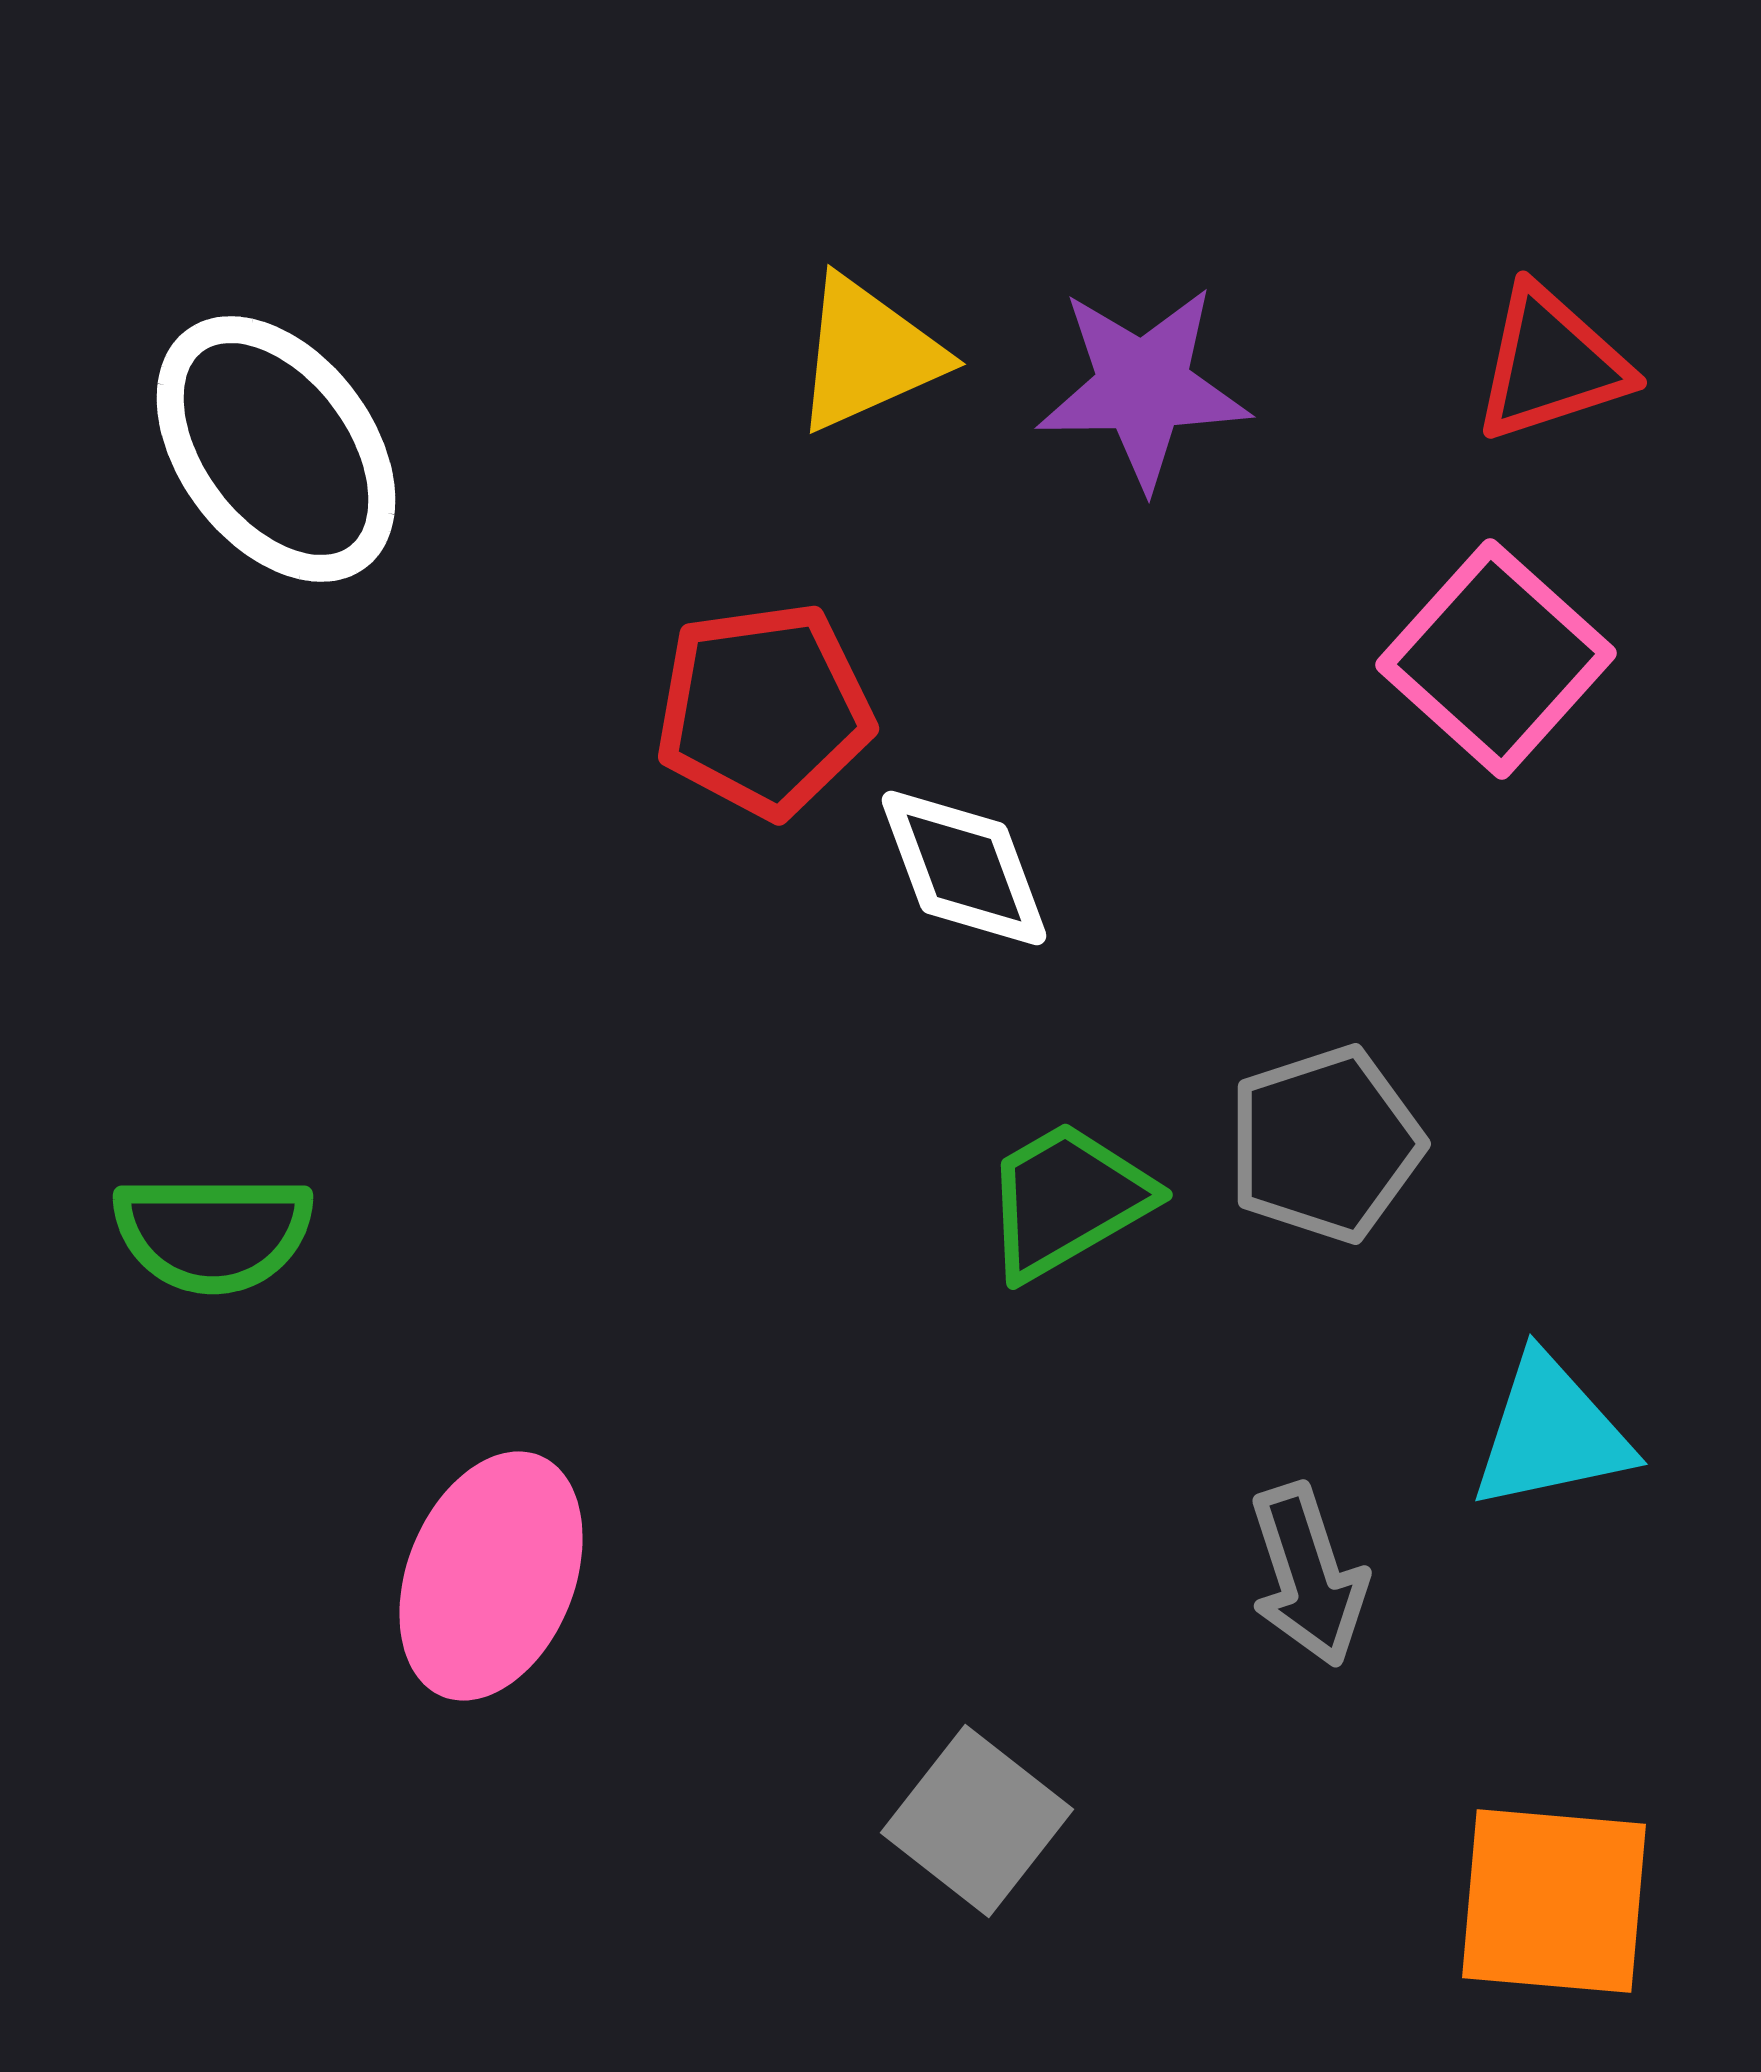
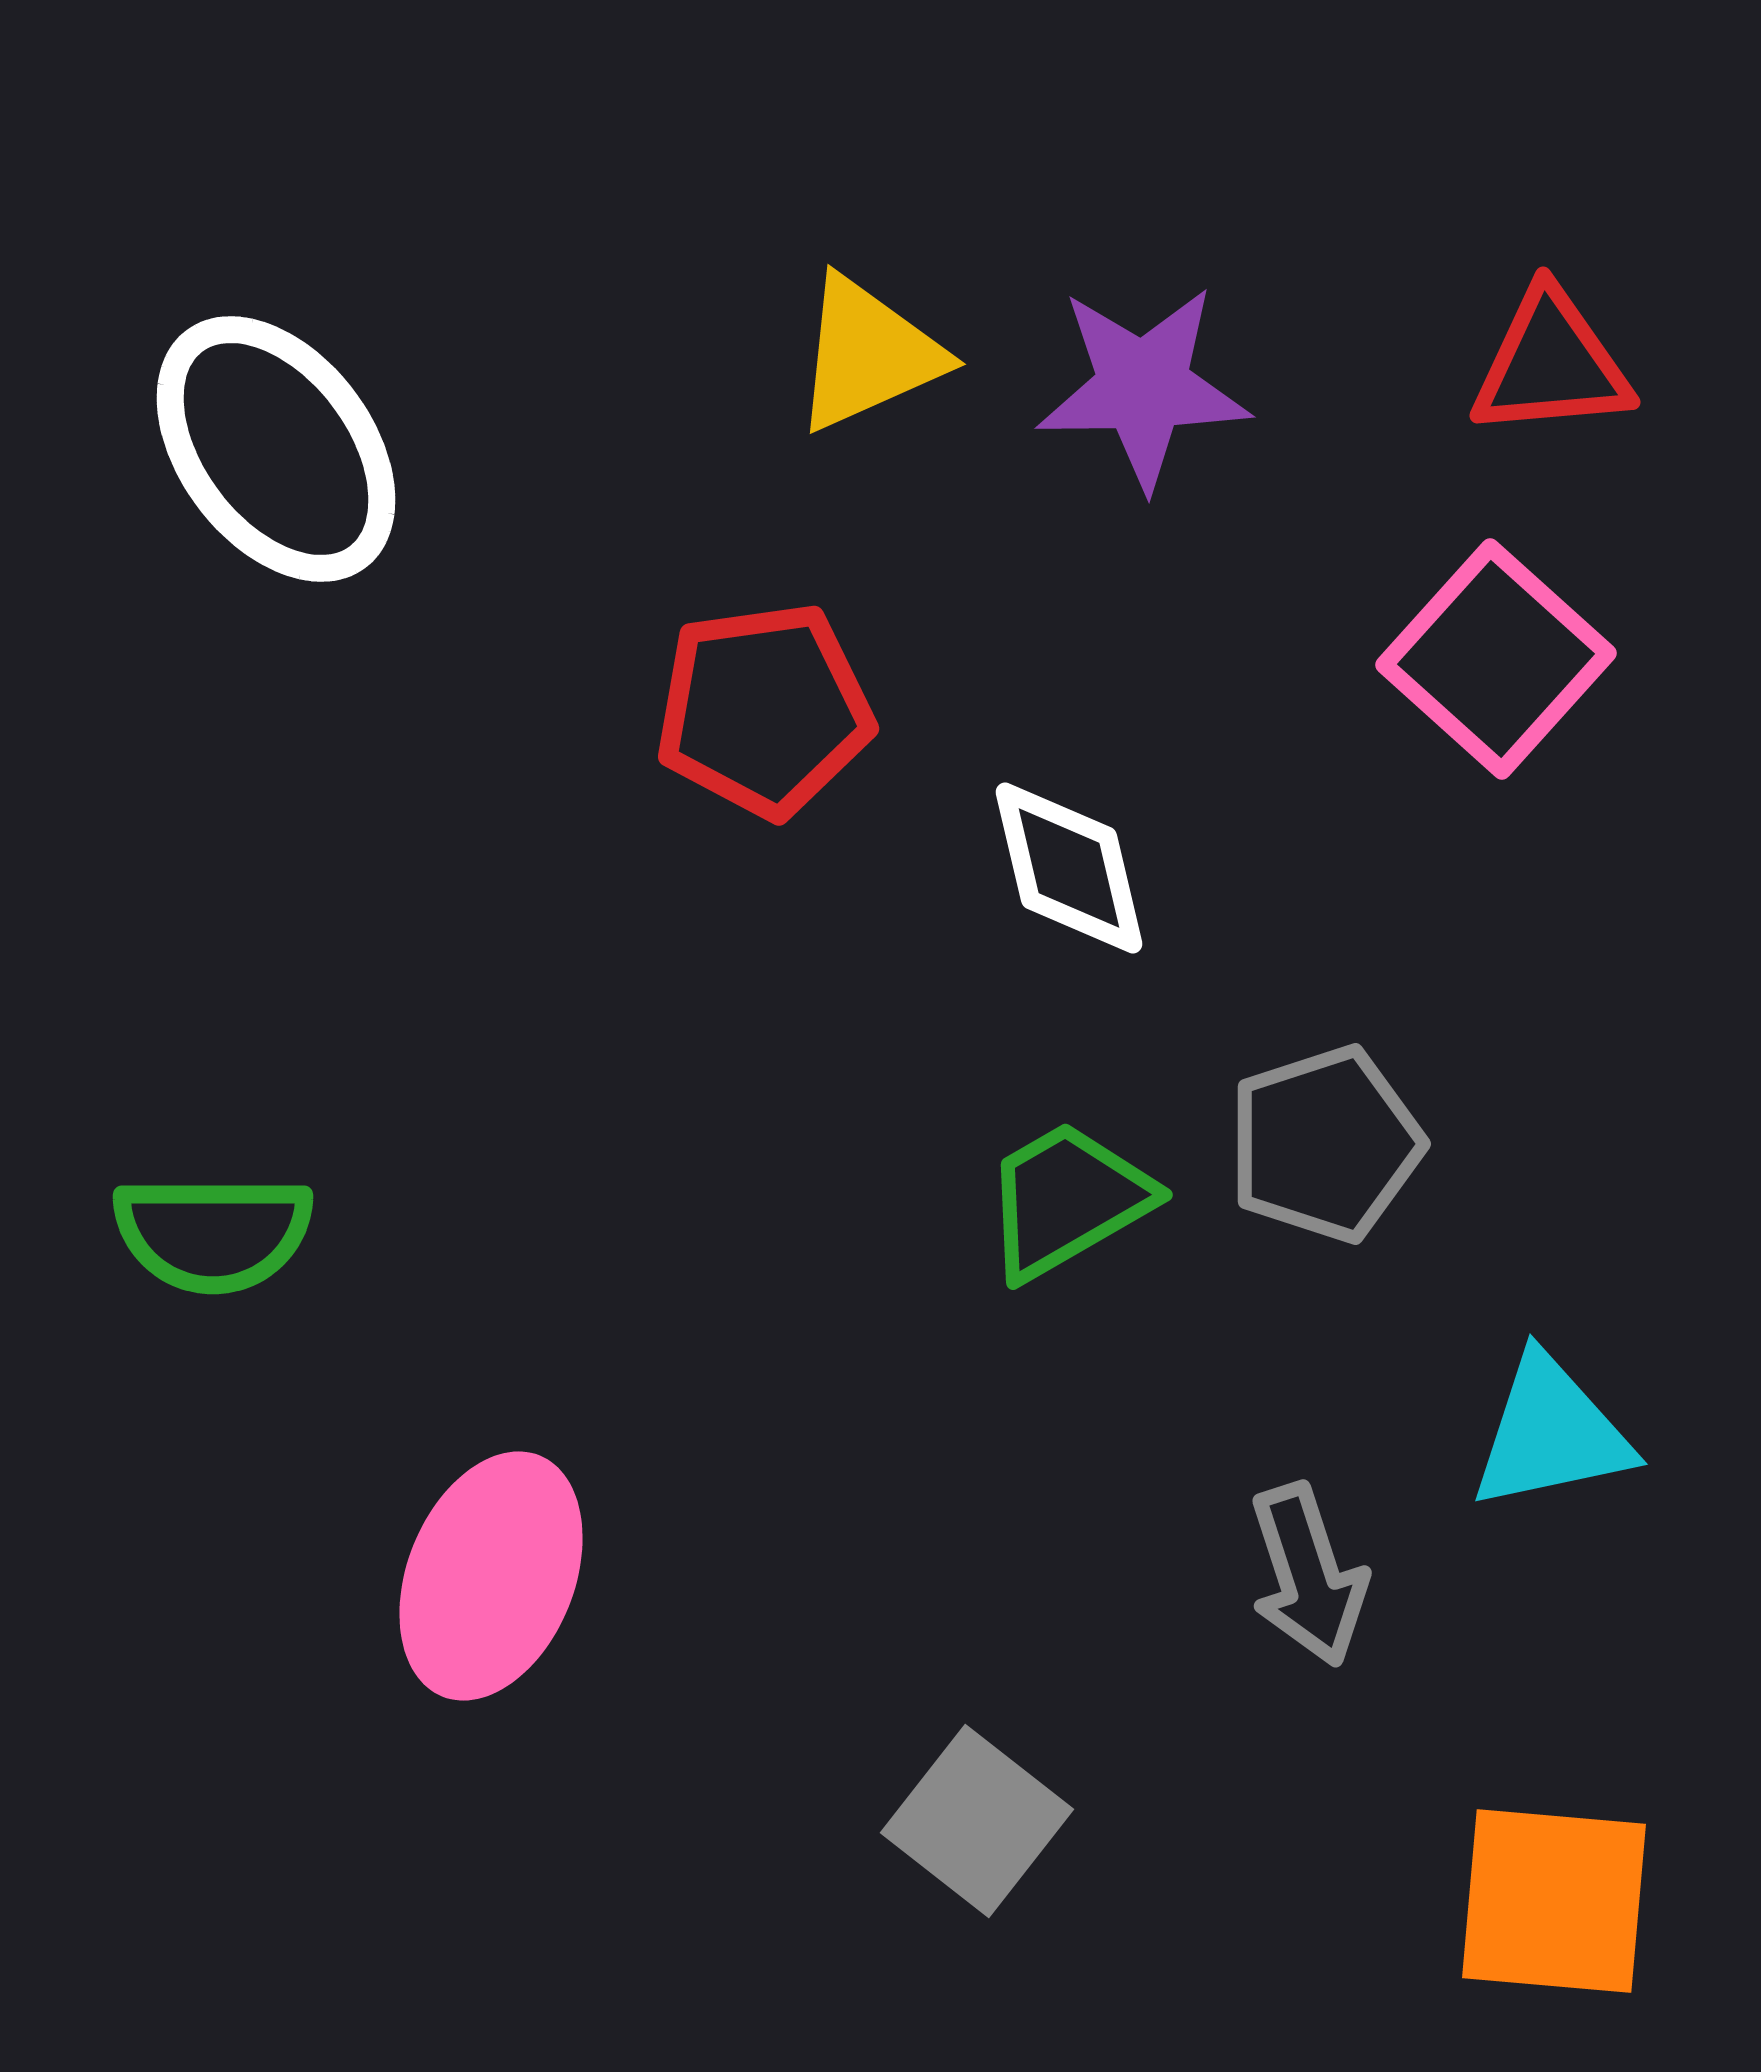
red triangle: rotated 13 degrees clockwise
white diamond: moved 105 px right; rotated 7 degrees clockwise
